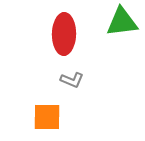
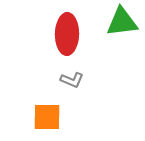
red ellipse: moved 3 px right
